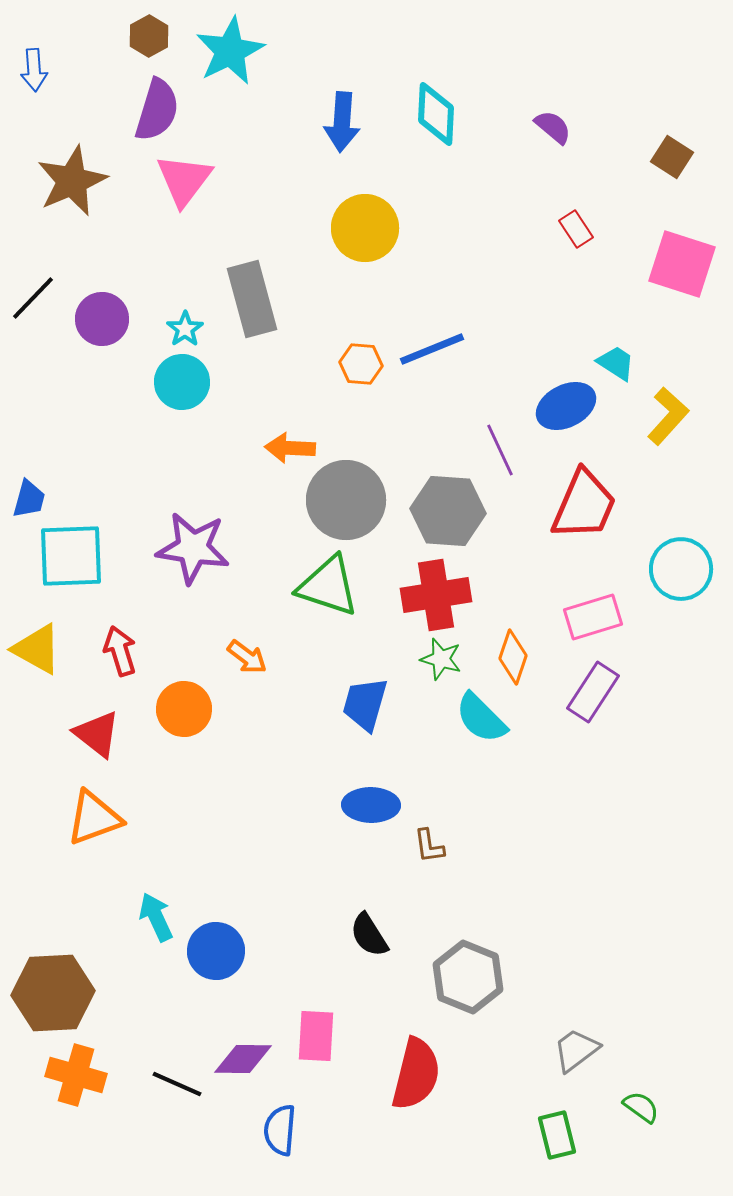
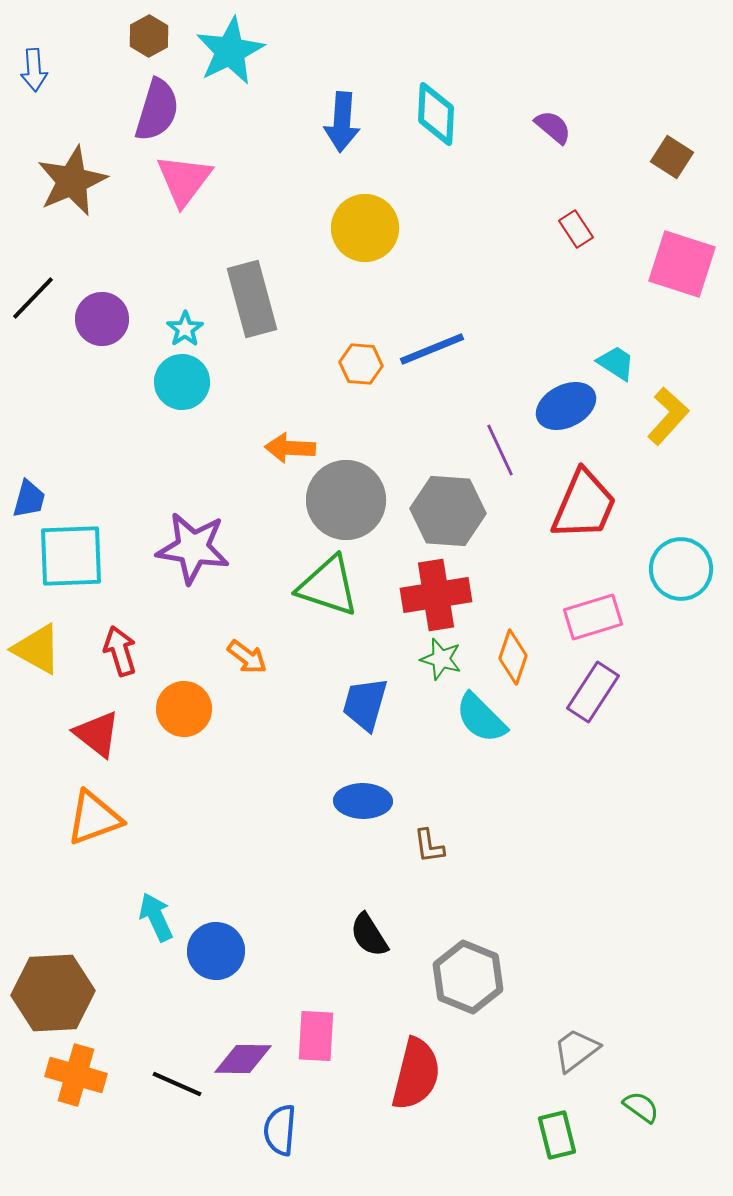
blue ellipse at (371, 805): moved 8 px left, 4 px up
